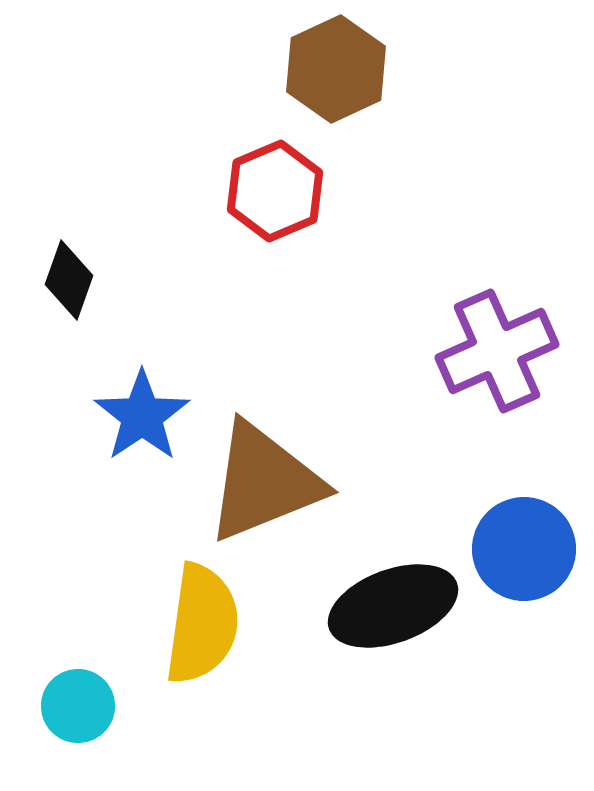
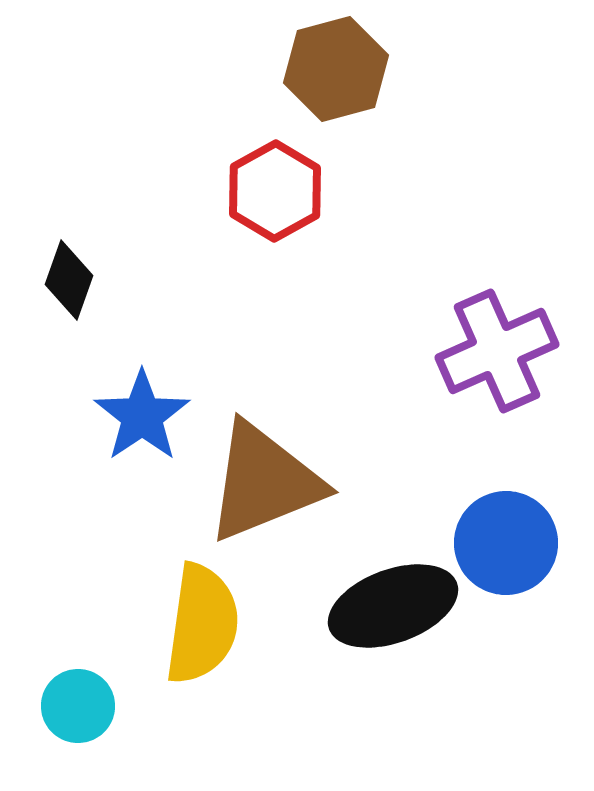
brown hexagon: rotated 10 degrees clockwise
red hexagon: rotated 6 degrees counterclockwise
blue circle: moved 18 px left, 6 px up
